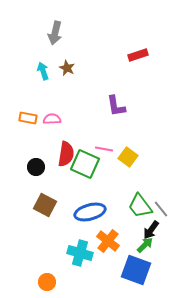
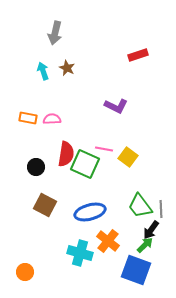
purple L-shape: rotated 55 degrees counterclockwise
gray line: rotated 36 degrees clockwise
orange circle: moved 22 px left, 10 px up
